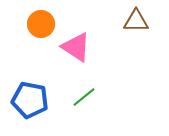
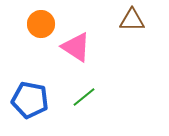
brown triangle: moved 4 px left, 1 px up
